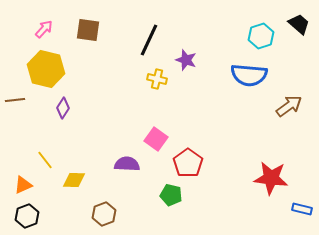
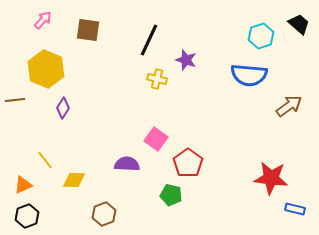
pink arrow: moved 1 px left, 9 px up
yellow hexagon: rotated 9 degrees clockwise
blue rectangle: moved 7 px left
